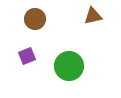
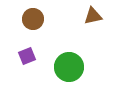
brown circle: moved 2 px left
green circle: moved 1 px down
